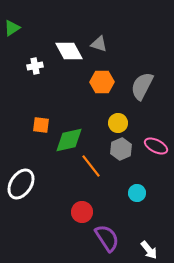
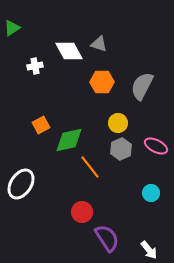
orange square: rotated 36 degrees counterclockwise
orange line: moved 1 px left, 1 px down
cyan circle: moved 14 px right
